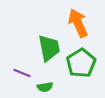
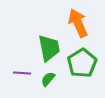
green pentagon: moved 1 px right
purple line: rotated 18 degrees counterclockwise
green semicircle: moved 3 px right, 8 px up; rotated 140 degrees clockwise
